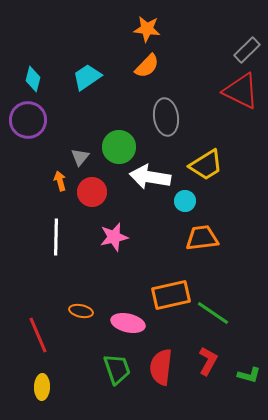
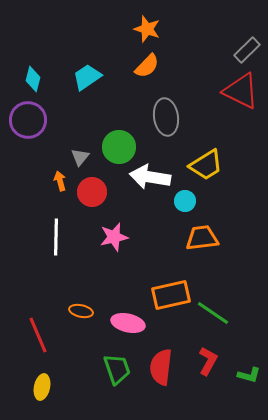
orange star: rotated 12 degrees clockwise
yellow ellipse: rotated 10 degrees clockwise
